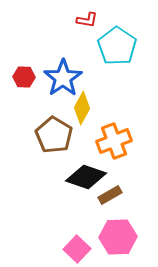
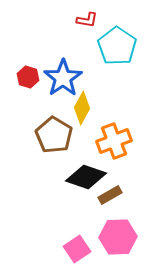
red hexagon: moved 4 px right; rotated 15 degrees clockwise
pink square: rotated 12 degrees clockwise
